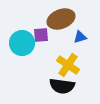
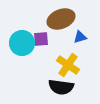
purple square: moved 4 px down
black semicircle: moved 1 px left, 1 px down
